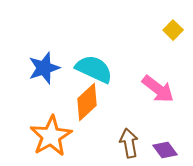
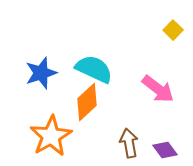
blue star: moved 3 px left, 5 px down
